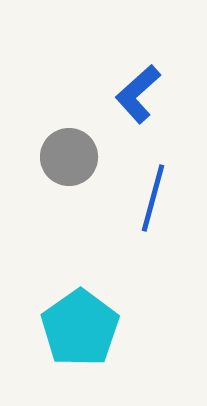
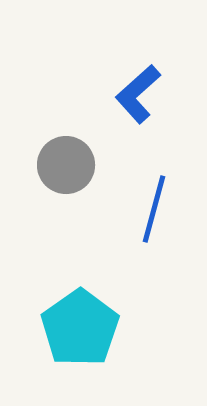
gray circle: moved 3 px left, 8 px down
blue line: moved 1 px right, 11 px down
